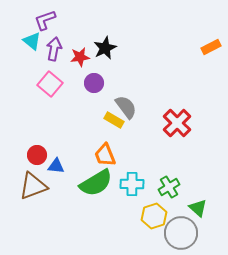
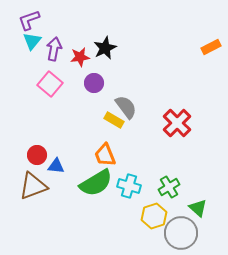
purple L-shape: moved 16 px left
cyan triangle: rotated 30 degrees clockwise
cyan cross: moved 3 px left, 2 px down; rotated 15 degrees clockwise
